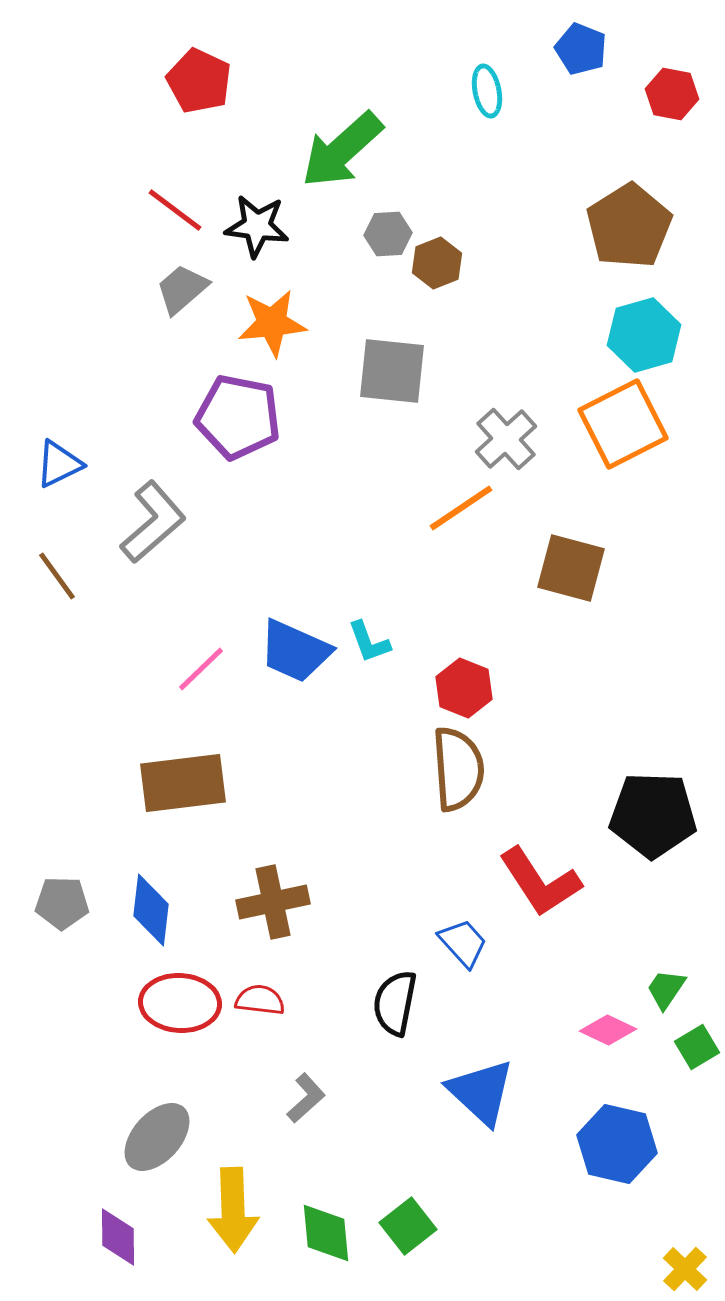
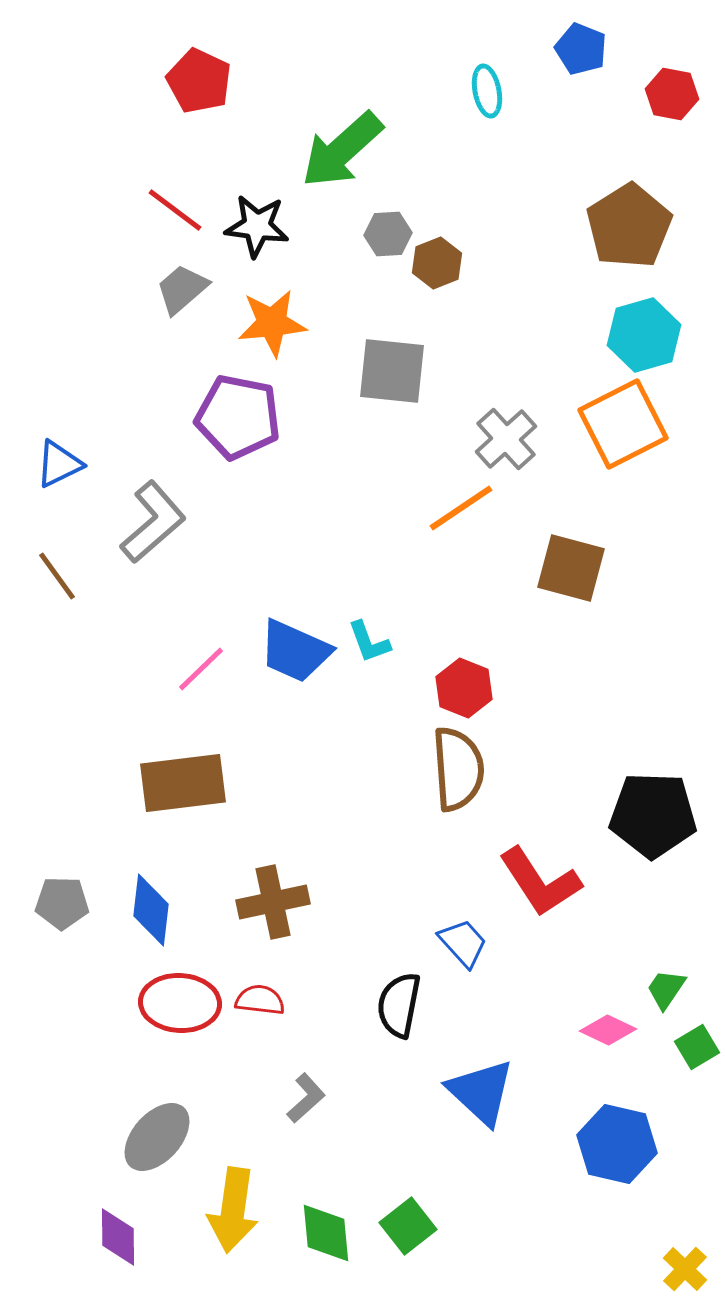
black semicircle at (395, 1003): moved 4 px right, 2 px down
yellow arrow at (233, 1210): rotated 10 degrees clockwise
